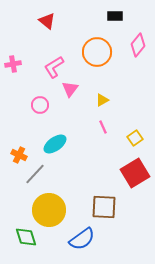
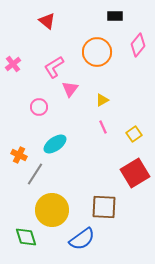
pink cross: rotated 28 degrees counterclockwise
pink circle: moved 1 px left, 2 px down
yellow square: moved 1 px left, 4 px up
gray line: rotated 10 degrees counterclockwise
yellow circle: moved 3 px right
